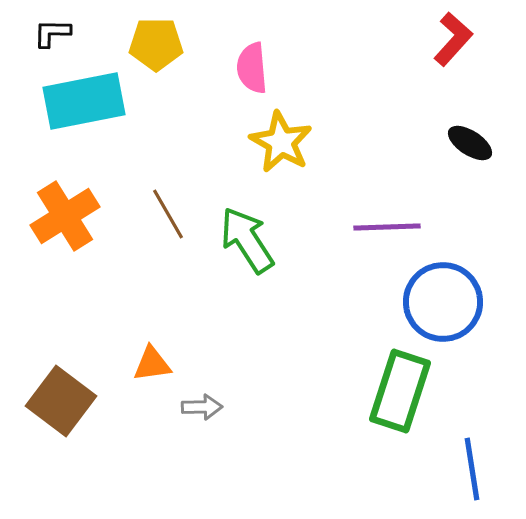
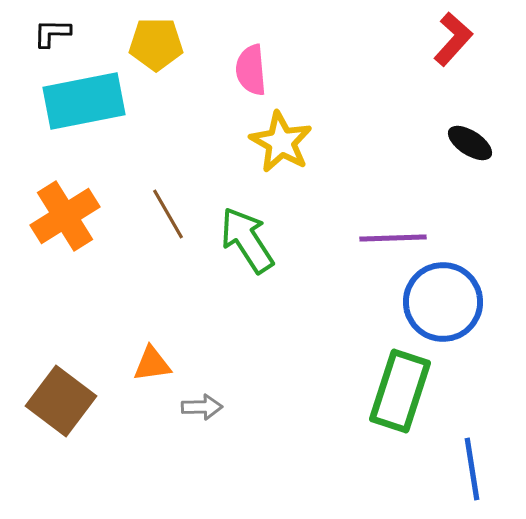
pink semicircle: moved 1 px left, 2 px down
purple line: moved 6 px right, 11 px down
